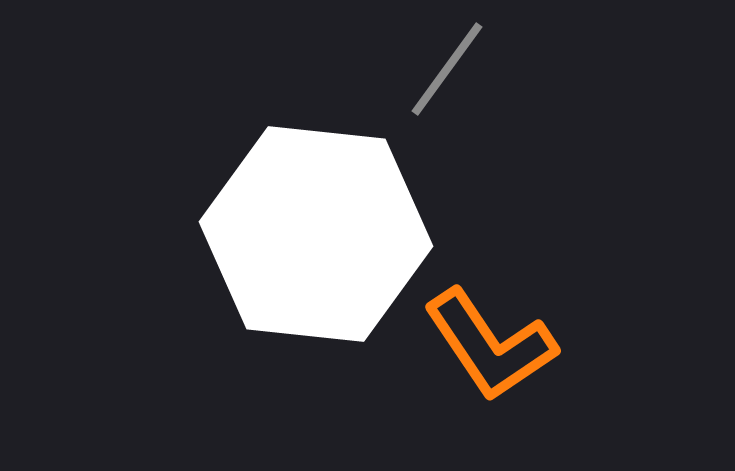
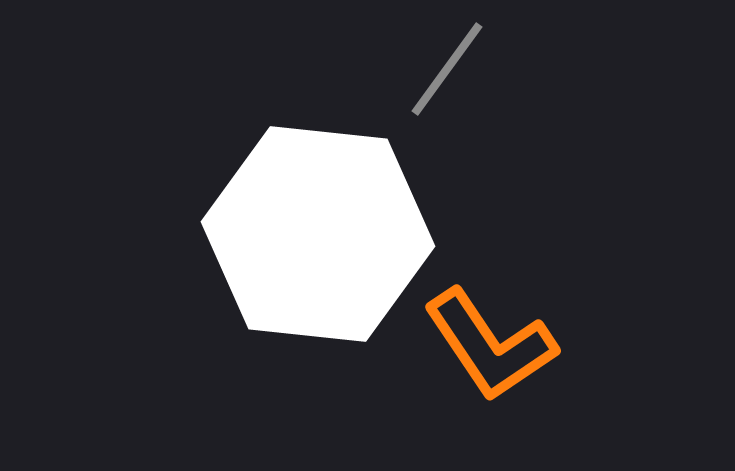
white hexagon: moved 2 px right
